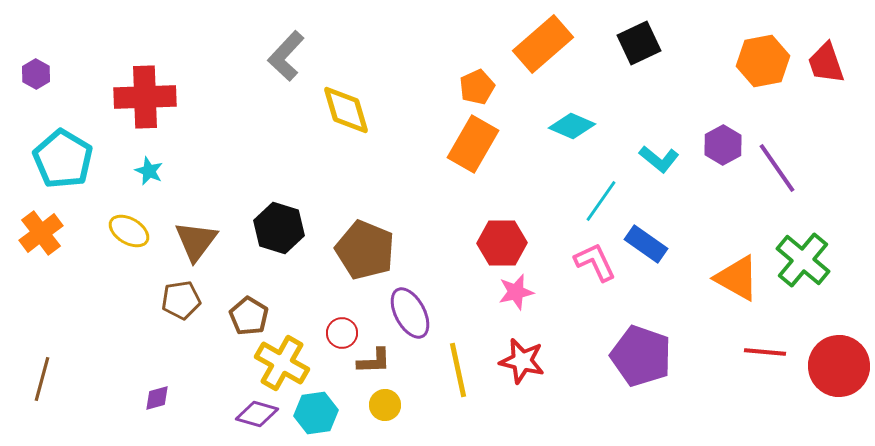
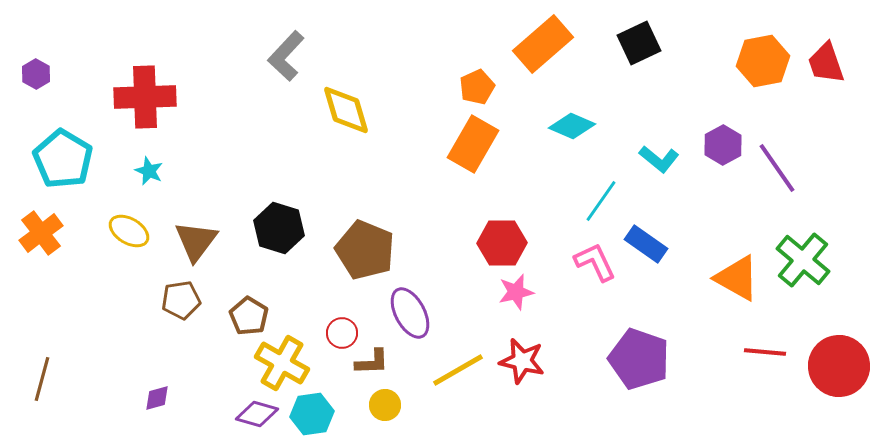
purple pentagon at (641, 356): moved 2 px left, 3 px down
brown L-shape at (374, 361): moved 2 px left, 1 px down
yellow line at (458, 370): rotated 72 degrees clockwise
cyan hexagon at (316, 413): moved 4 px left, 1 px down
